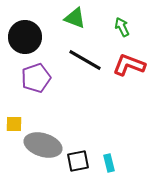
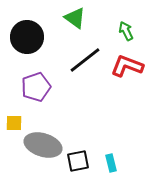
green triangle: rotated 15 degrees clockwise
green arrow: moved 4 px right, 4 px down
black circle: moved 2 px right
black line: rotated 68 degrees counterclockwise
red L-shape: moved 2 px left, 1 px down
purple pentagon: moved 9 px down
yellow square: moved 1 px up
cyan rectangle: moved 2 px right
